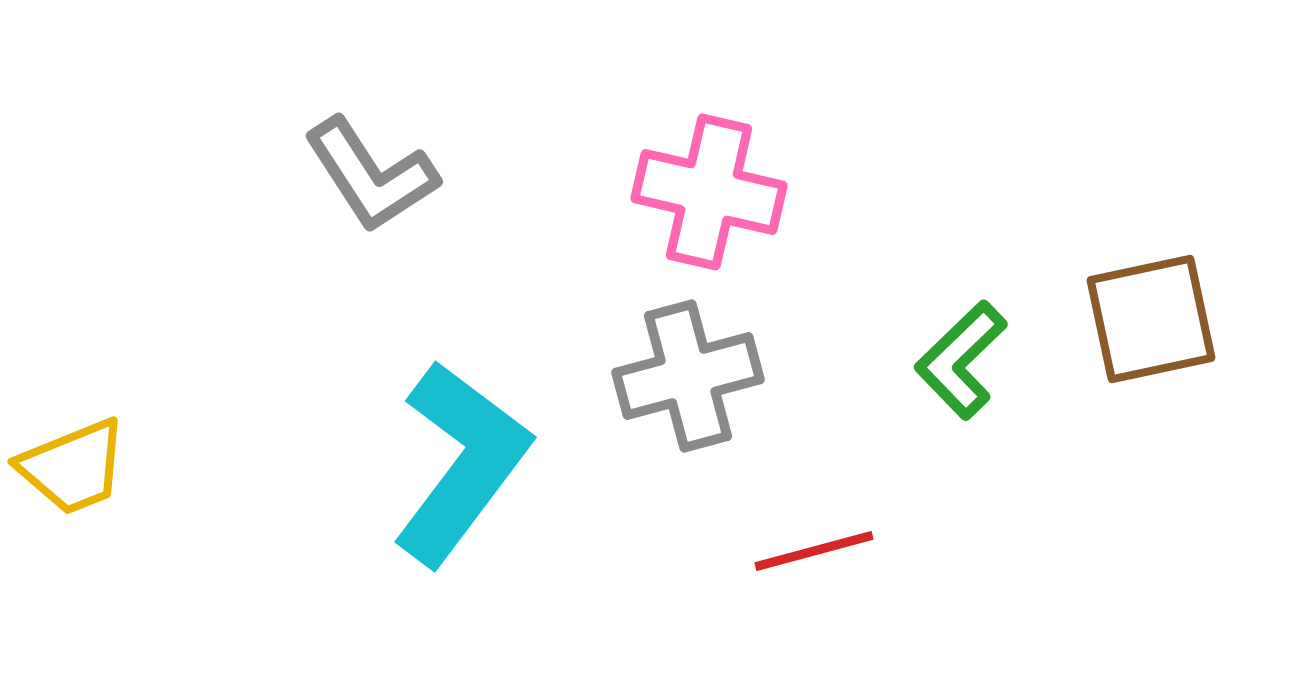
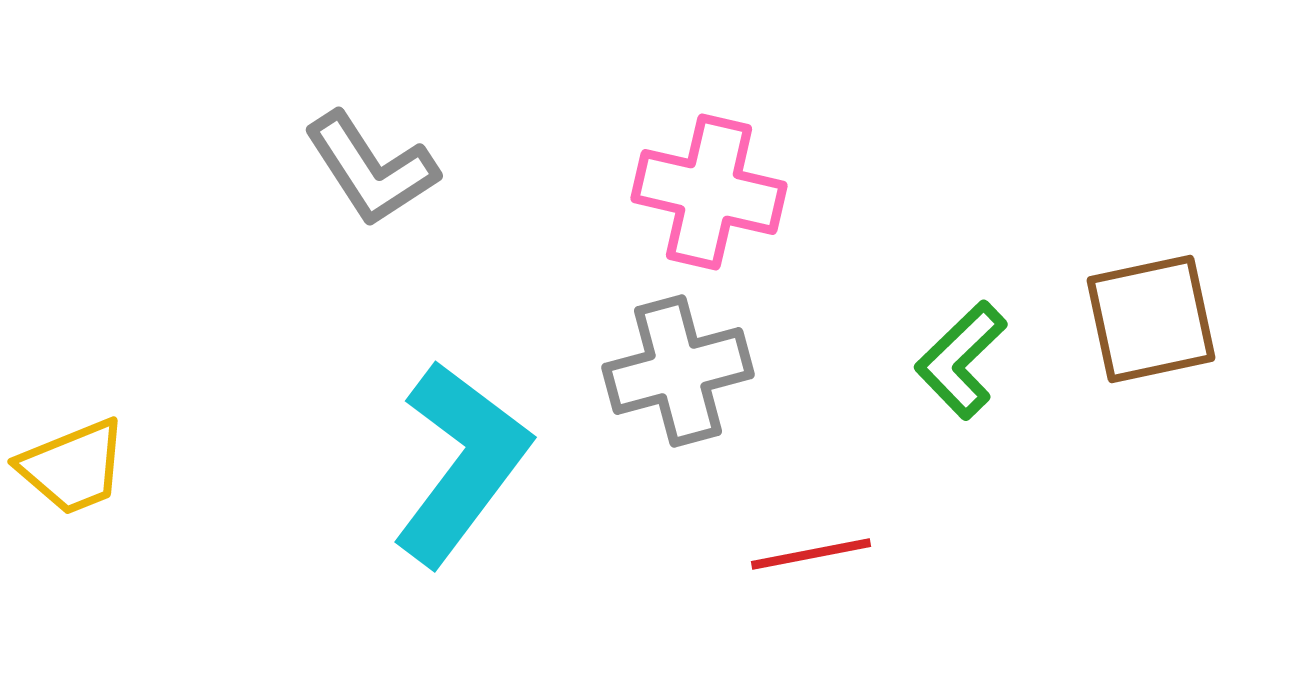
gray L-shape: moved 6 px up
gray cross: moved 10 px left, 5 px up
red line: moved 3 px left, 3 px down; rotated 4 degrees clockwise
